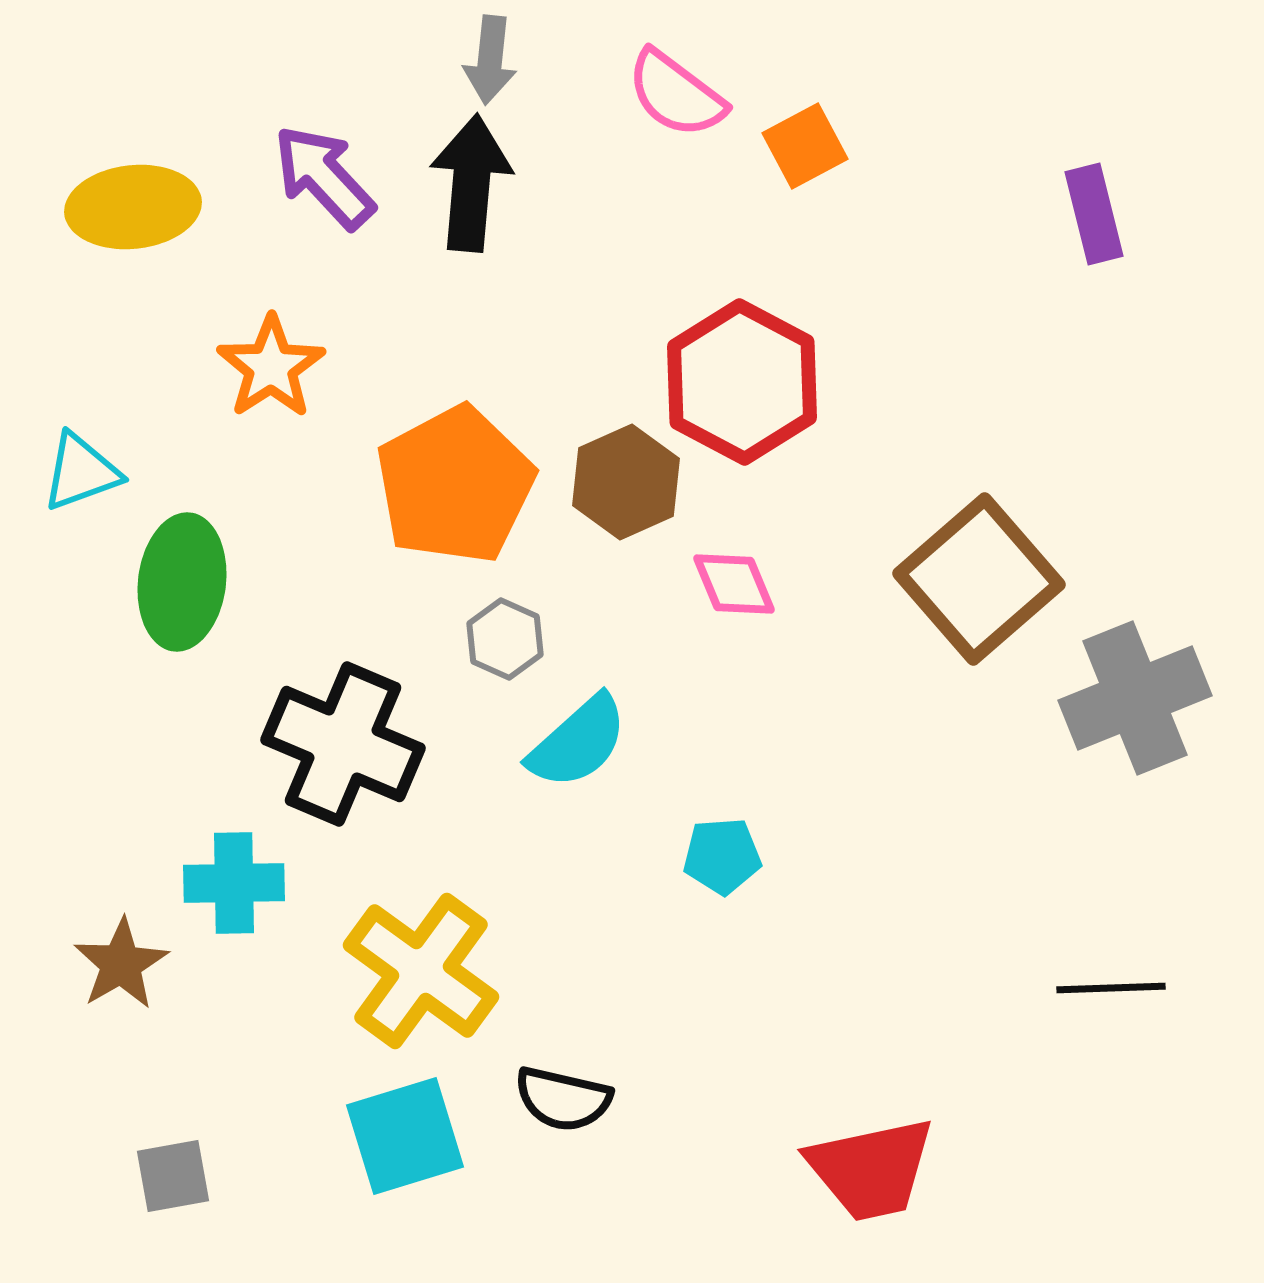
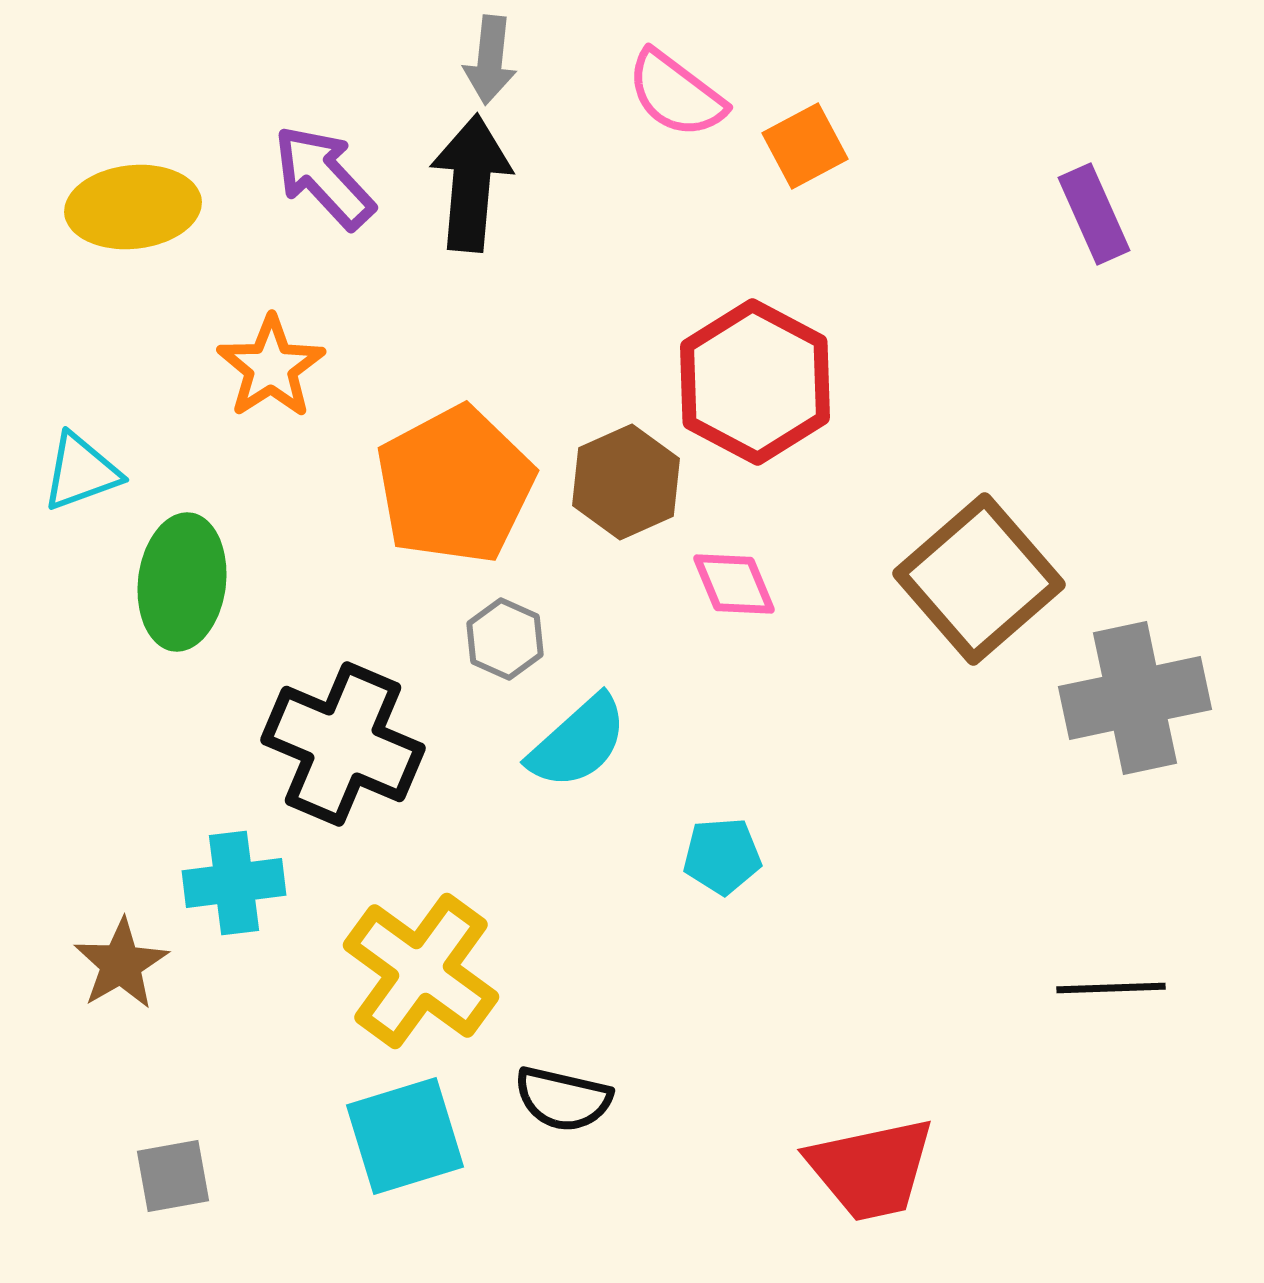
purple rectangle: rotated 10 degrees counterclockwise
red hexagon: moved 13 px right
gray cross: rotated 10 degrees clockwise
cyan cross: rotated 6 degrees counterclockwise
